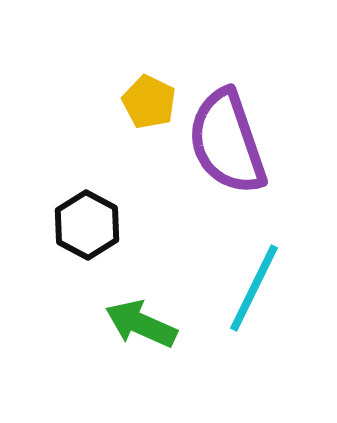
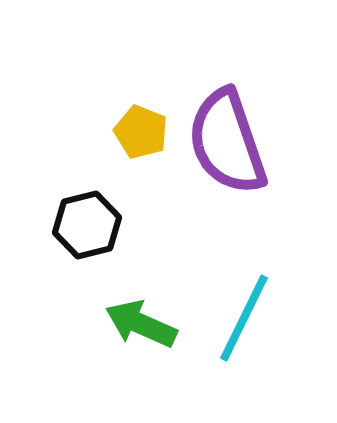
yellow pentagon: moved 8 px left, 30 px down; rotated 4 degrees counterclockwise
black hexagon: rotated 18 degrees clockwise
cyan line: moved 10 px left, 30 px down
